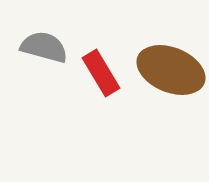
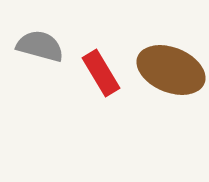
gray semicircle: moved 4 px left, 1 px up
